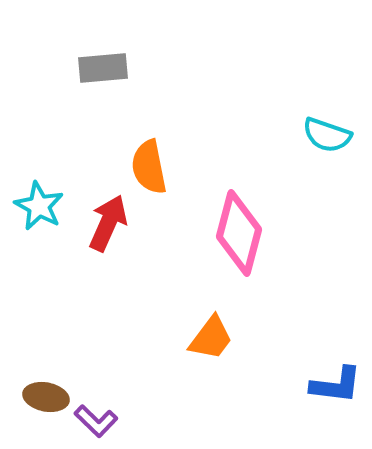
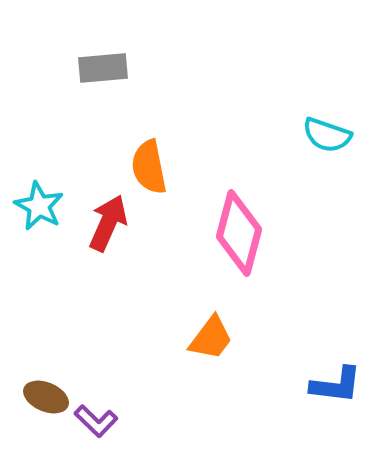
brown ellipse: rotated 12 degrees clockwise
